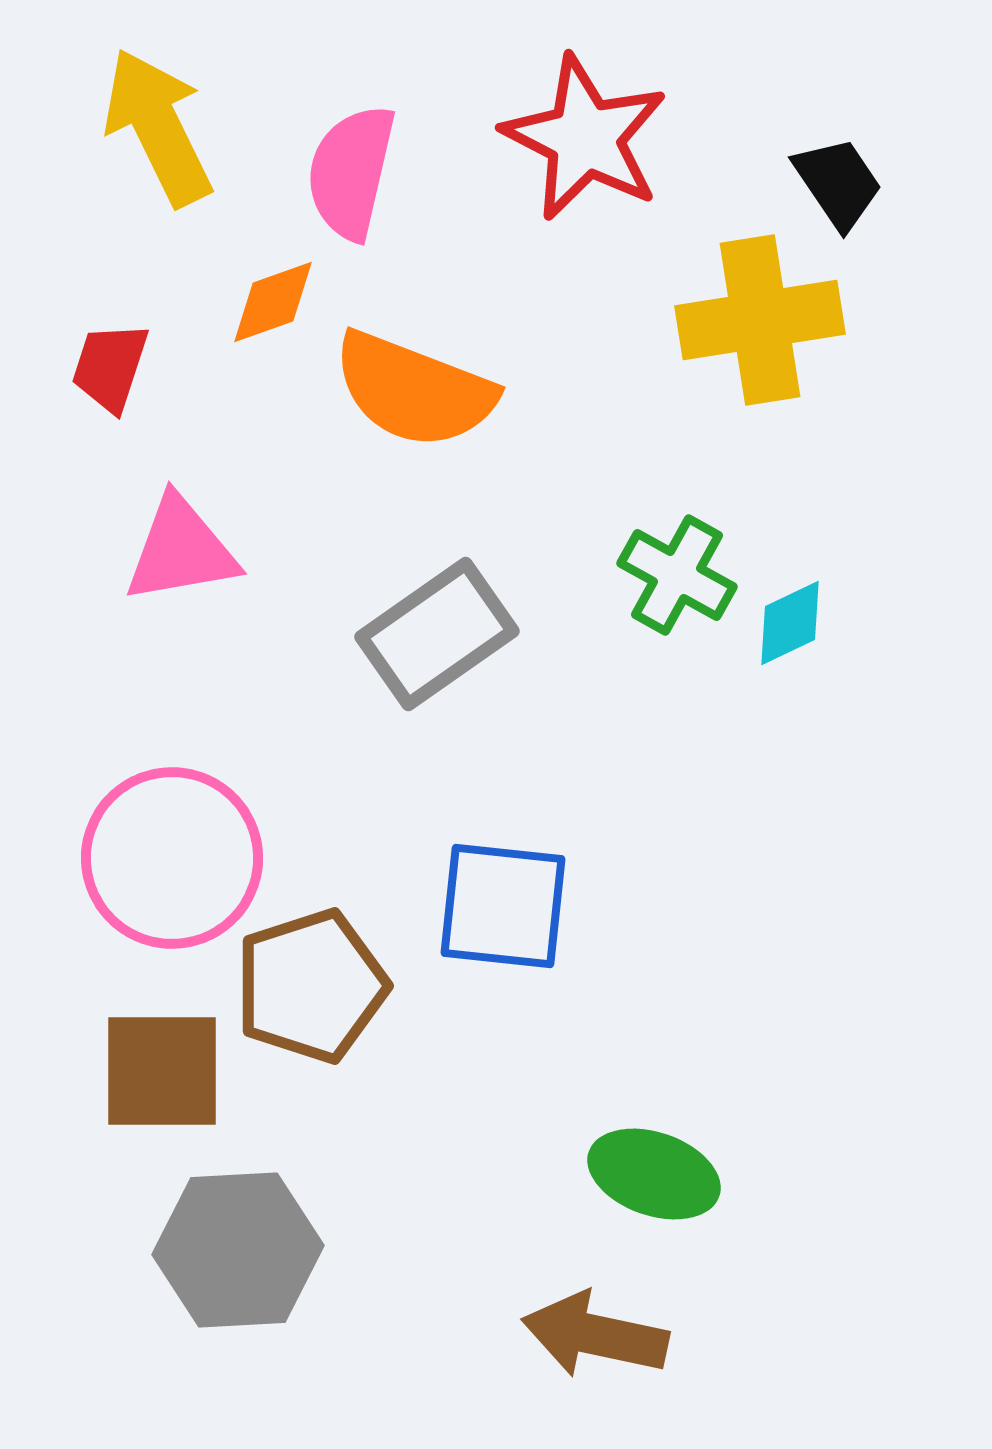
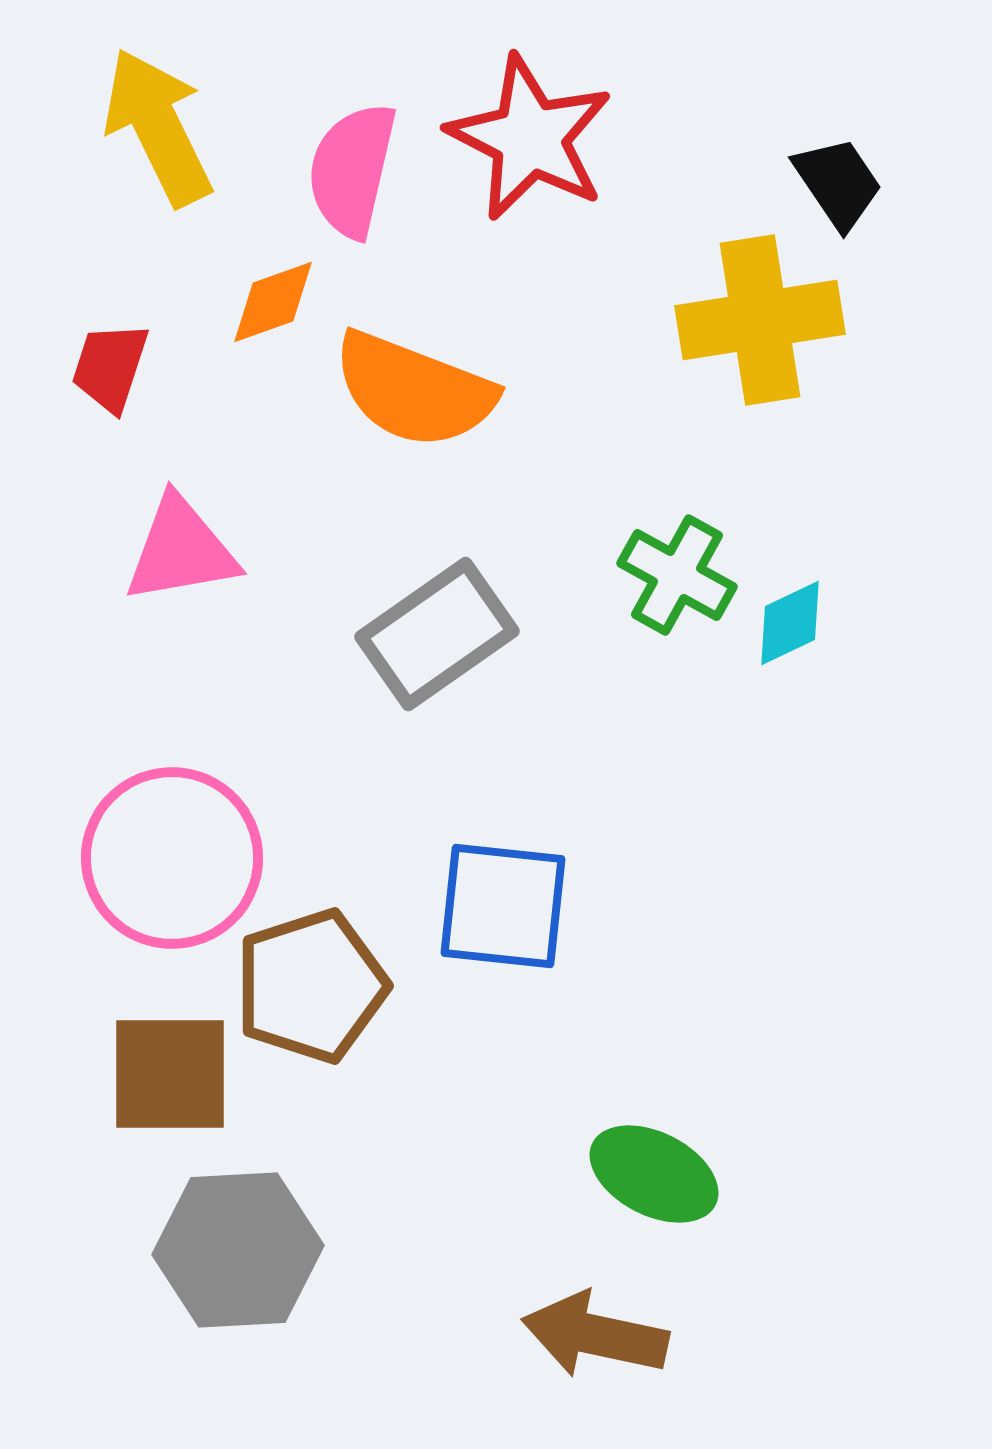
red star: moved 55 px left
pink semicircle: moved 1 px right, 2 px up
brown square: moved 8 px right, 3 px down
green ellipse: rotated 8 degrees clockwise
